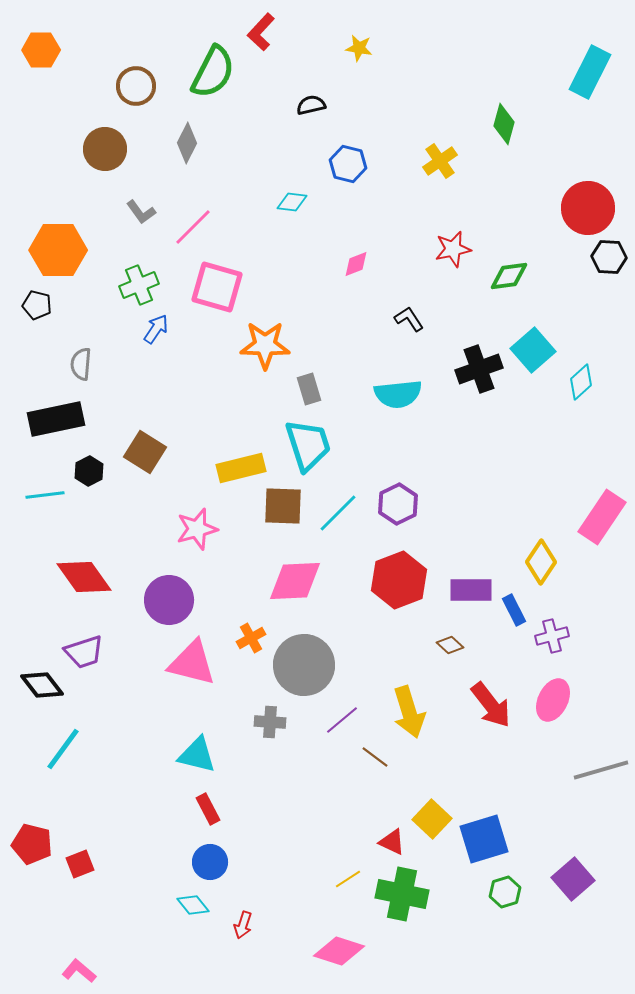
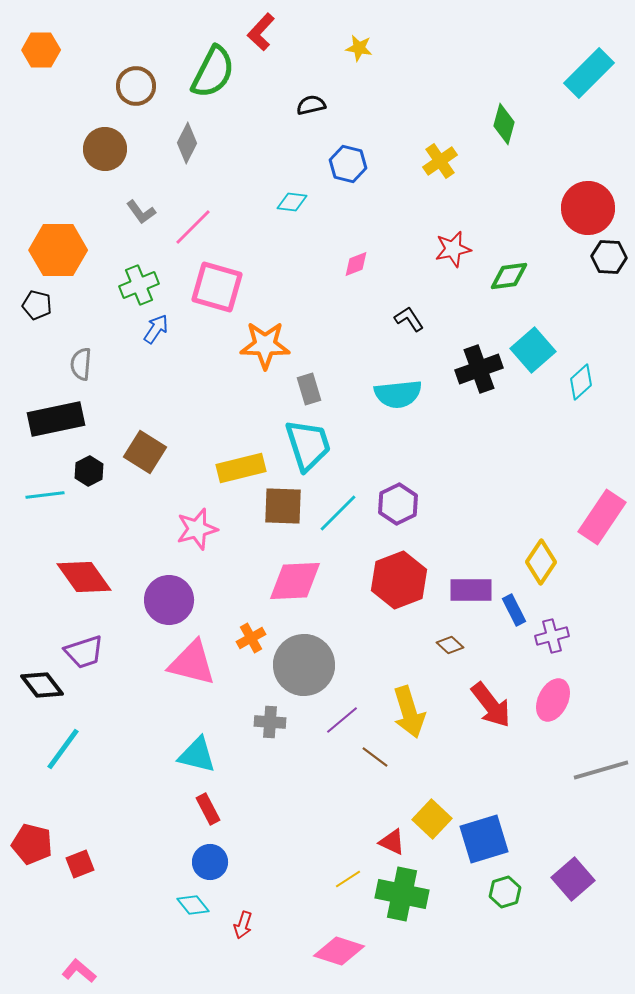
cyan rectangle at (590, 72): moved 1 px left, 1 px down; rotated 18 degrees clockwise
